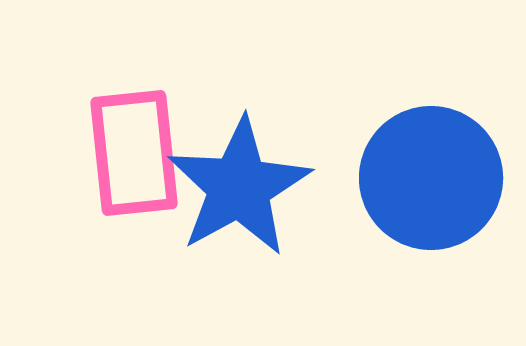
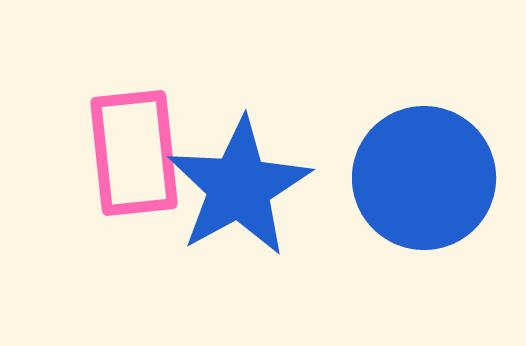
blue circle: moved 7 px left
